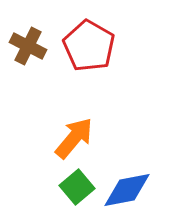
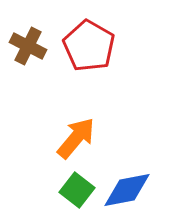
orange arrow: moved 2 px right
green square: moved 3 px down; rotated 12 degrees counterclockwise
